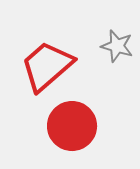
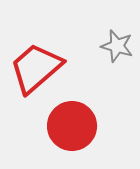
red trapezoid: moved 11 px left, 2 px down
